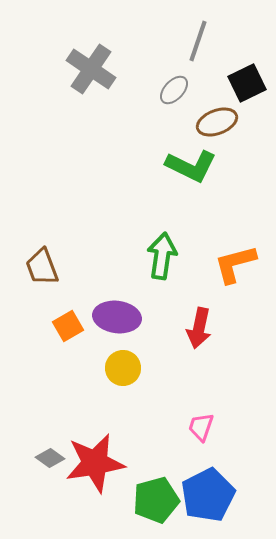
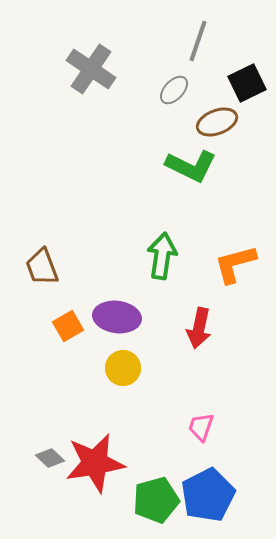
gray diamond: rotated 8 degrees clockwise
